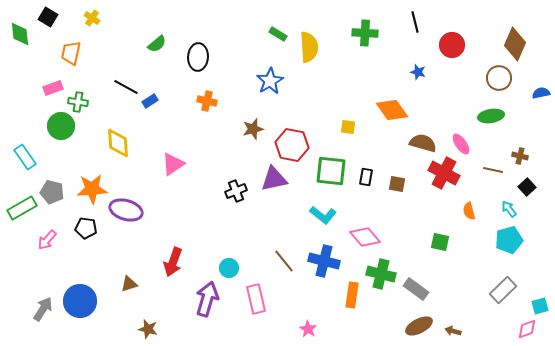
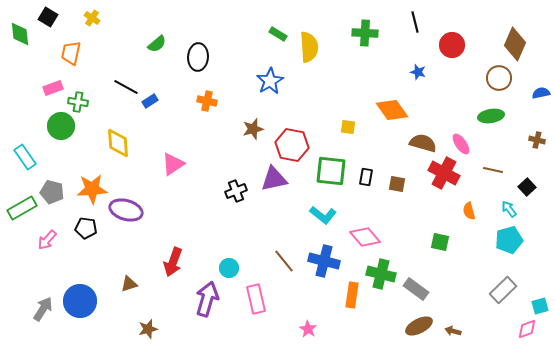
brown cross at (520, 156): moved 17 px right, 16 px up
brown star at (148, 329): rotated 30 degrees counterclockwise
